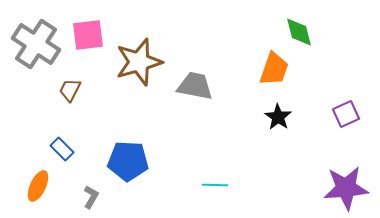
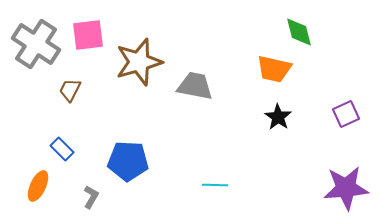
orange trapezoid: rotated 84 degrees clockwise
